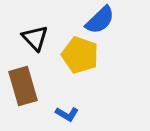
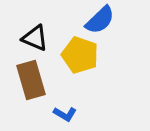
black triangle: rotated 24 degrees counterclockwise
brown rectangle: moved 8 px right, 6 px up
blue L-shape: moved 2 px left
